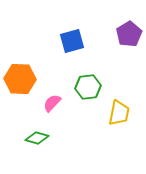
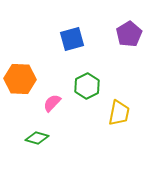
blue square: moved 2 px up
green hexagon: moved 1 px left, 1 px up; rotated 20 degrees counterclockwise
